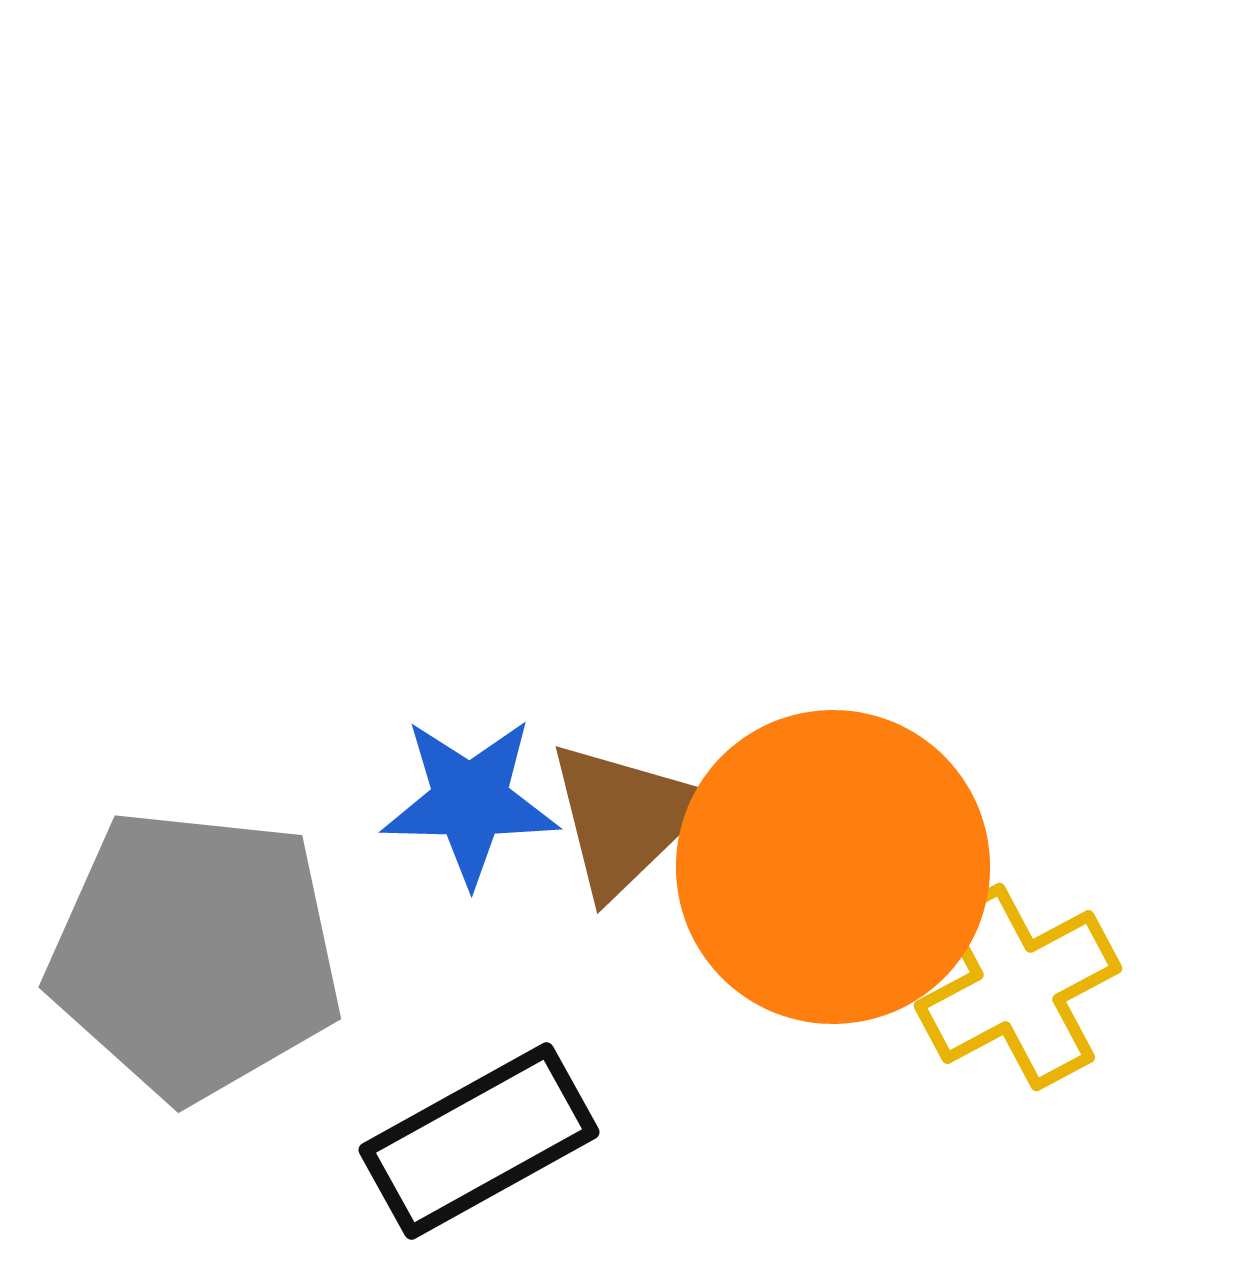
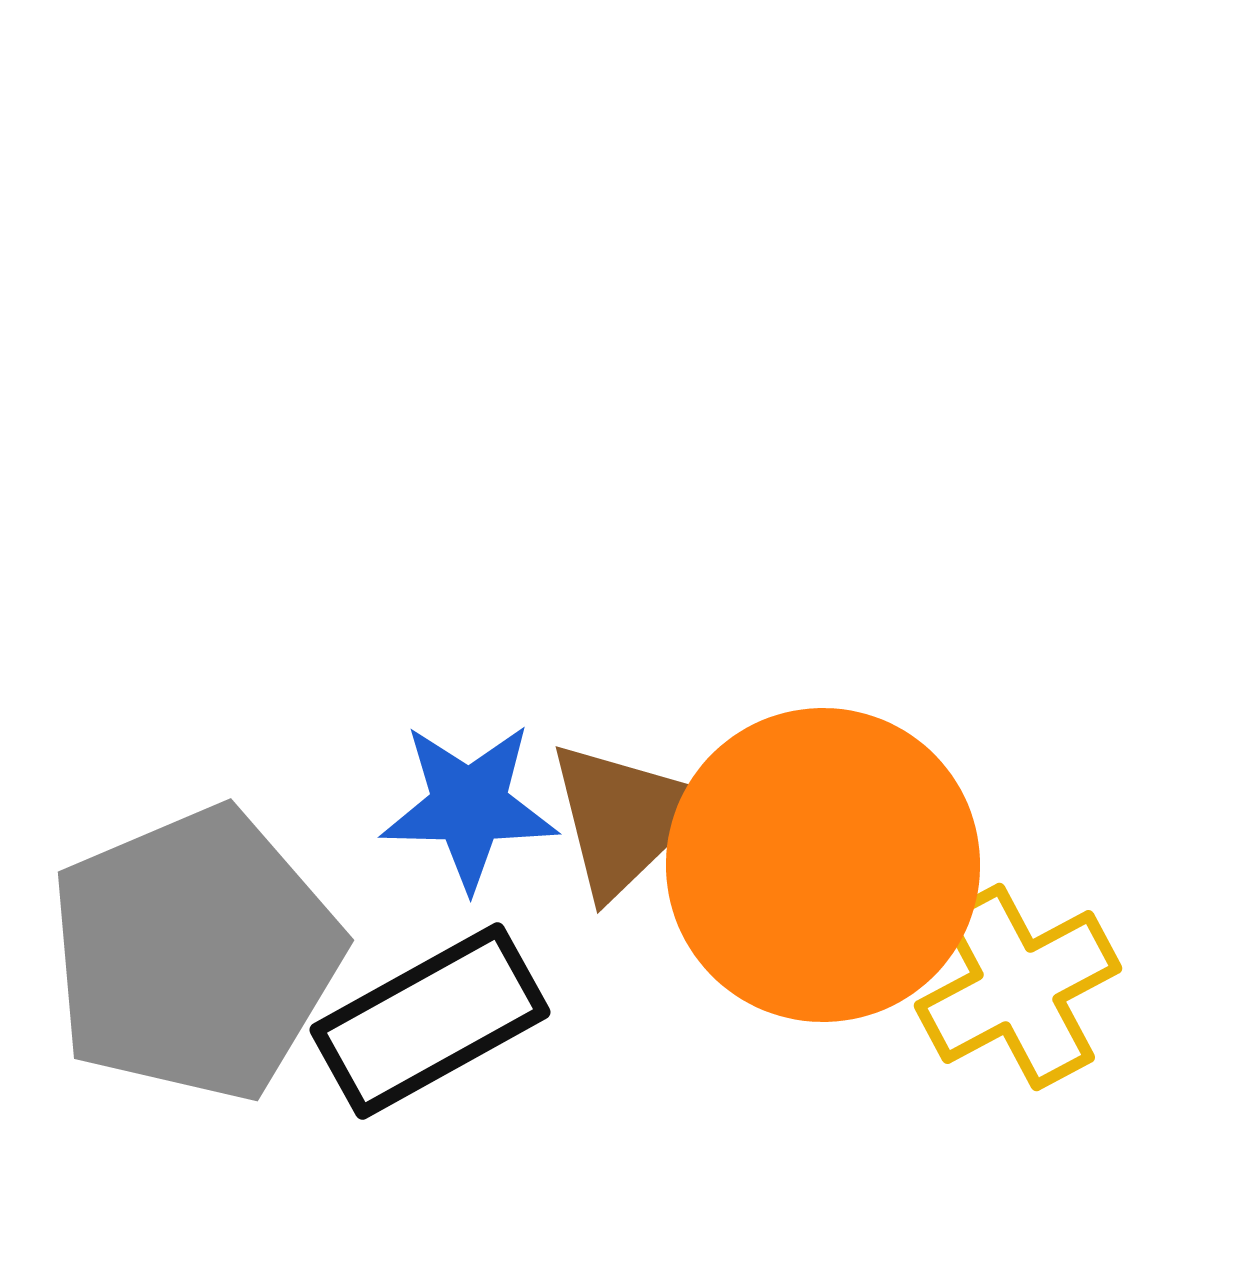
blue star: moved 1 px left, 5 px down
orange circle: moved 10 px left, 2 px up
gray pentagon: rotated 29 degrees counterclockwise
black rectangle: moved 49 px left, 120 px up
